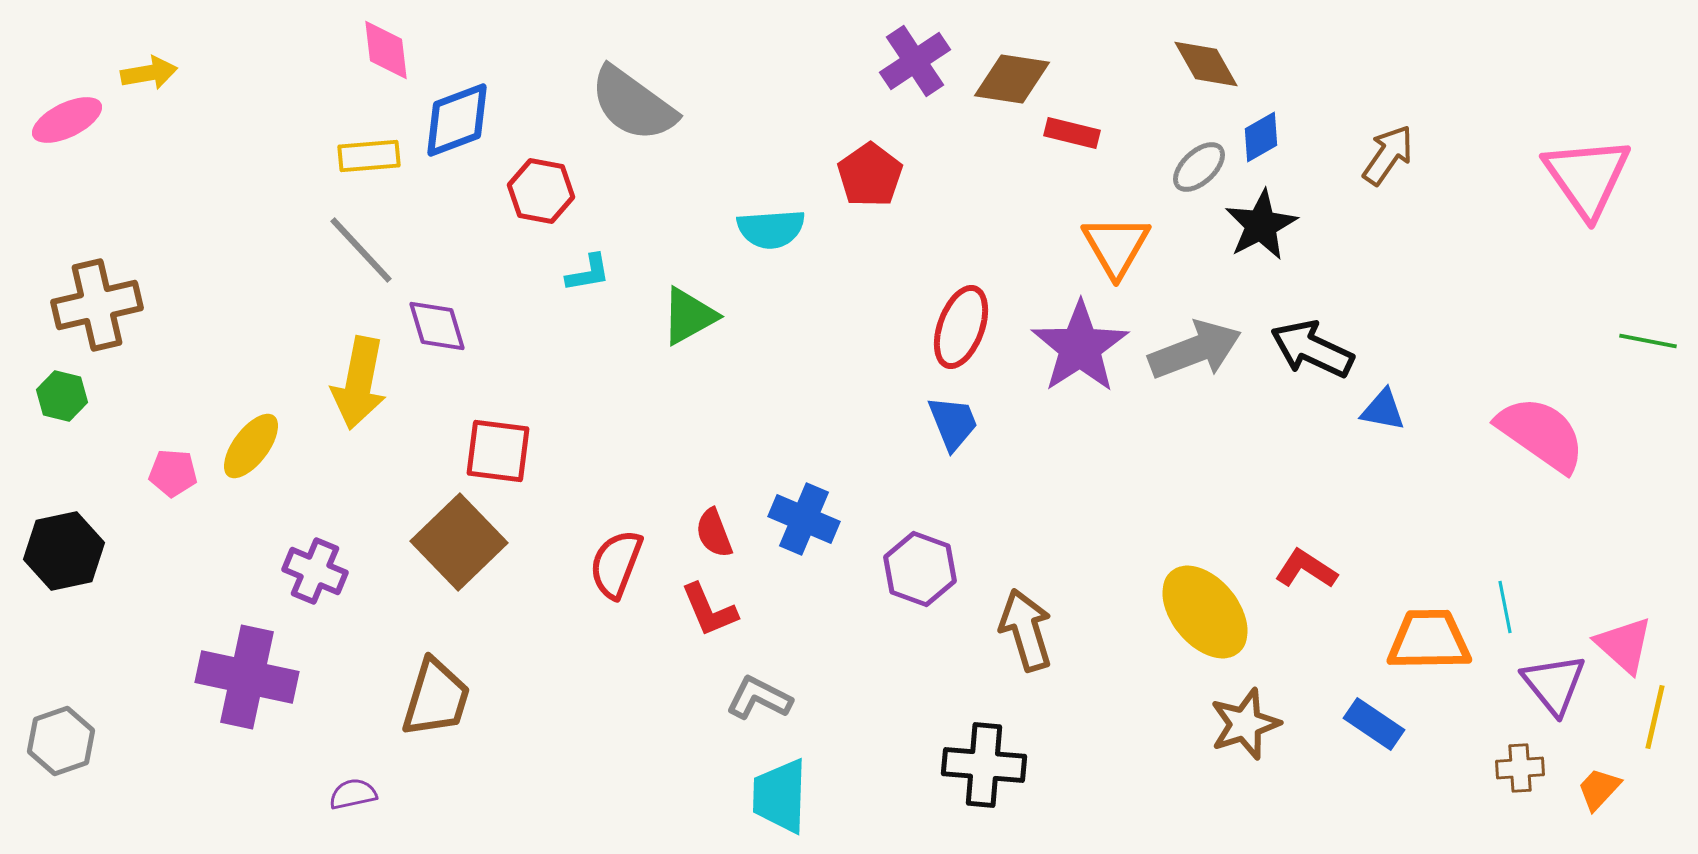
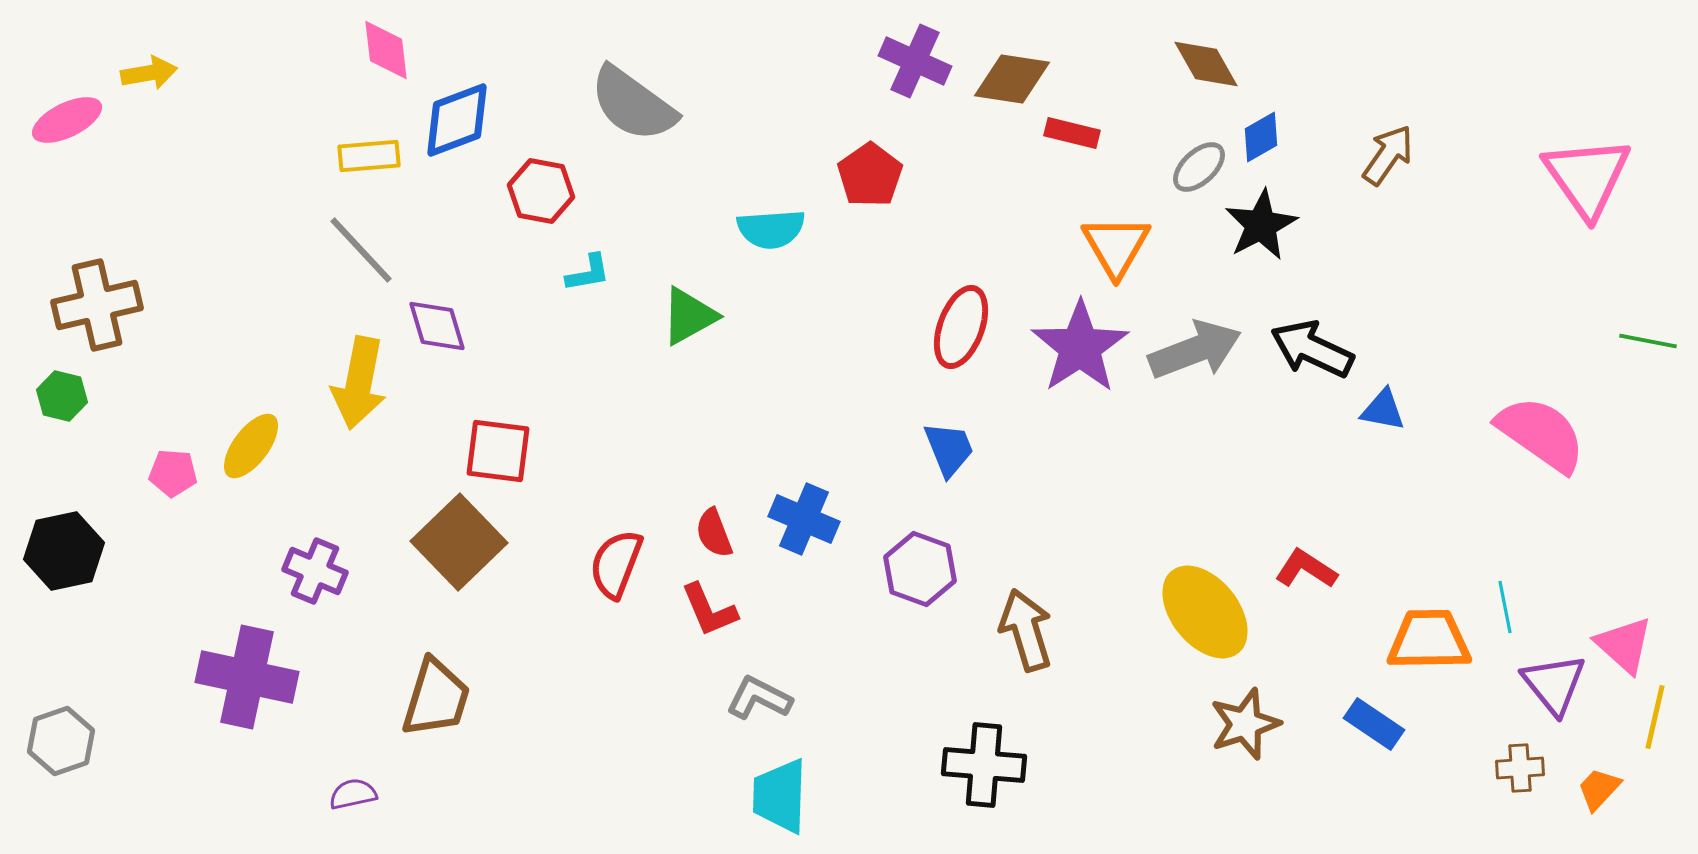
purple cross at (915, 61): rotated 32 degrees counterclockwise
blue trapezoid at (953, 423): moved 4 px left, 26 px down
